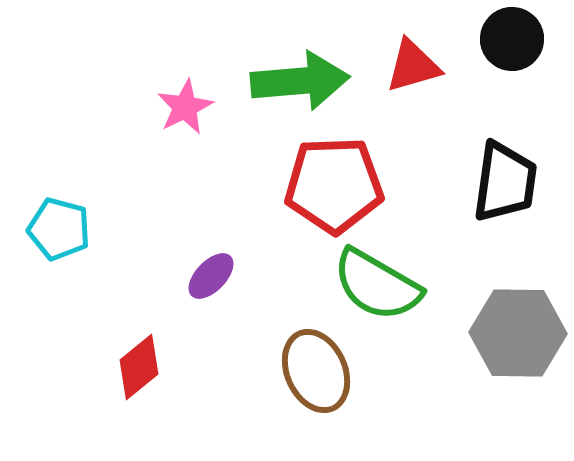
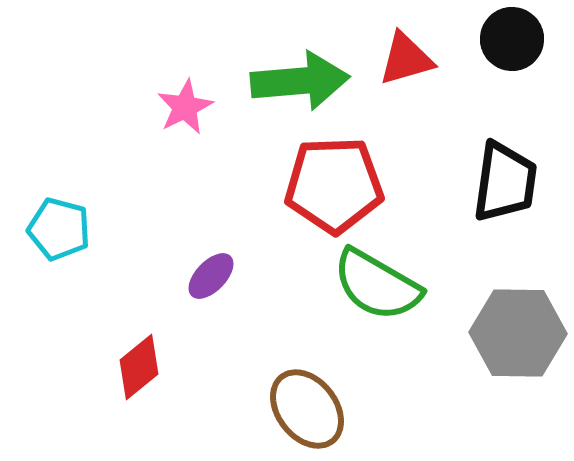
red triangle: moved 7 px left, 7 px up
brown ellipse: moved 9 px left, 38 px down; rotated 14 degrees counterclockwise
